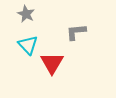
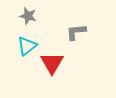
gray star: moved 2 px right, 2 px down; rotated 12 degrees counterclockwise
cyan triangle: moved 1 px left, 1 px down; rotated 35 degrees clockwise
